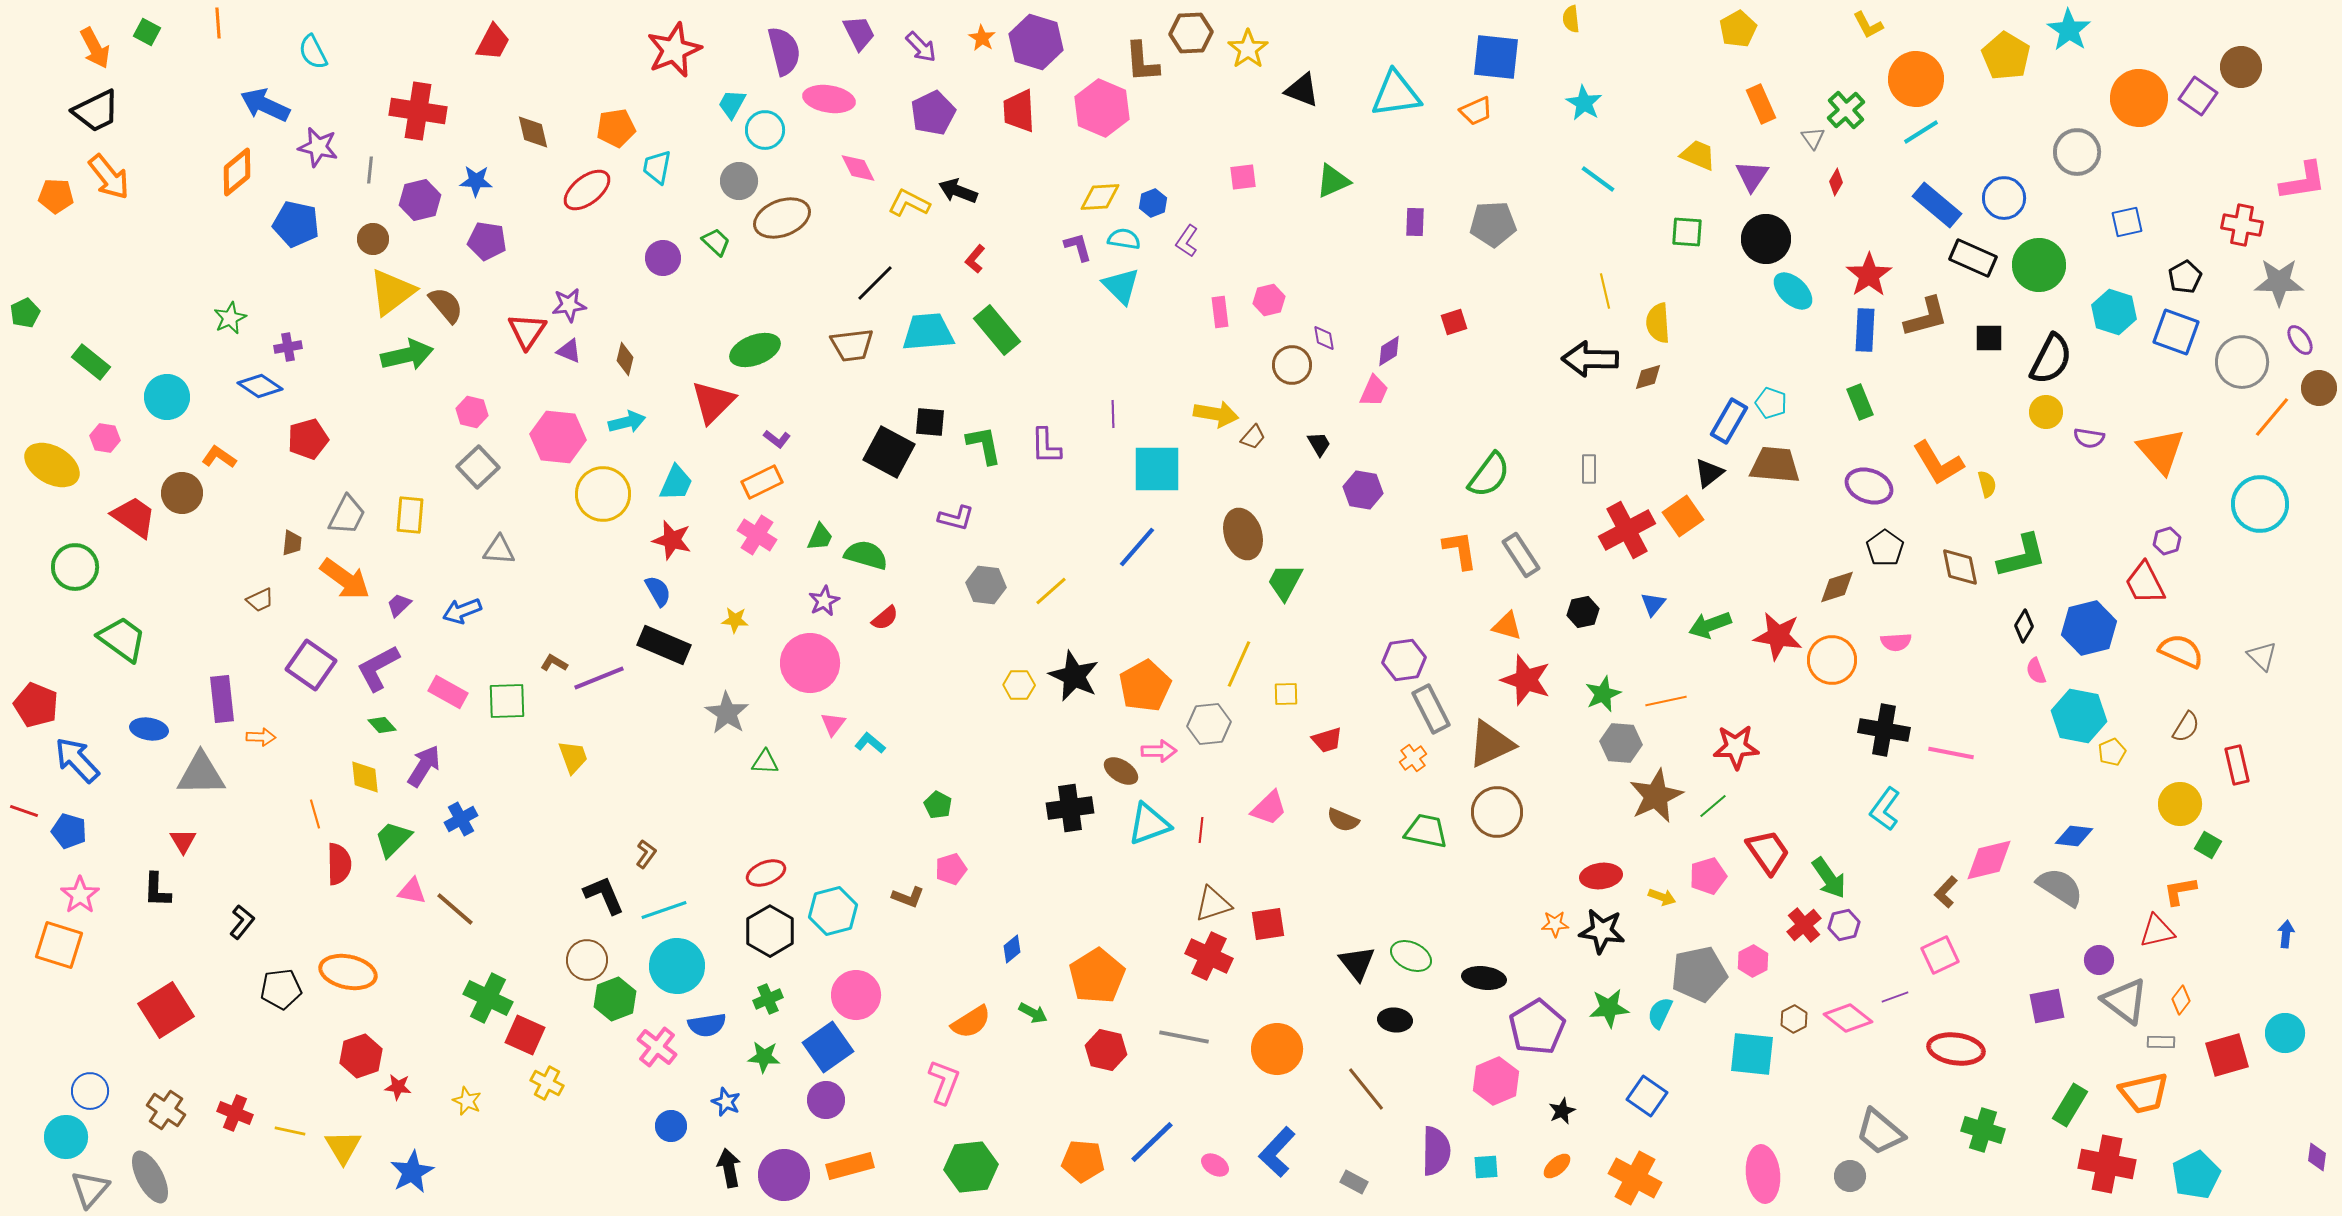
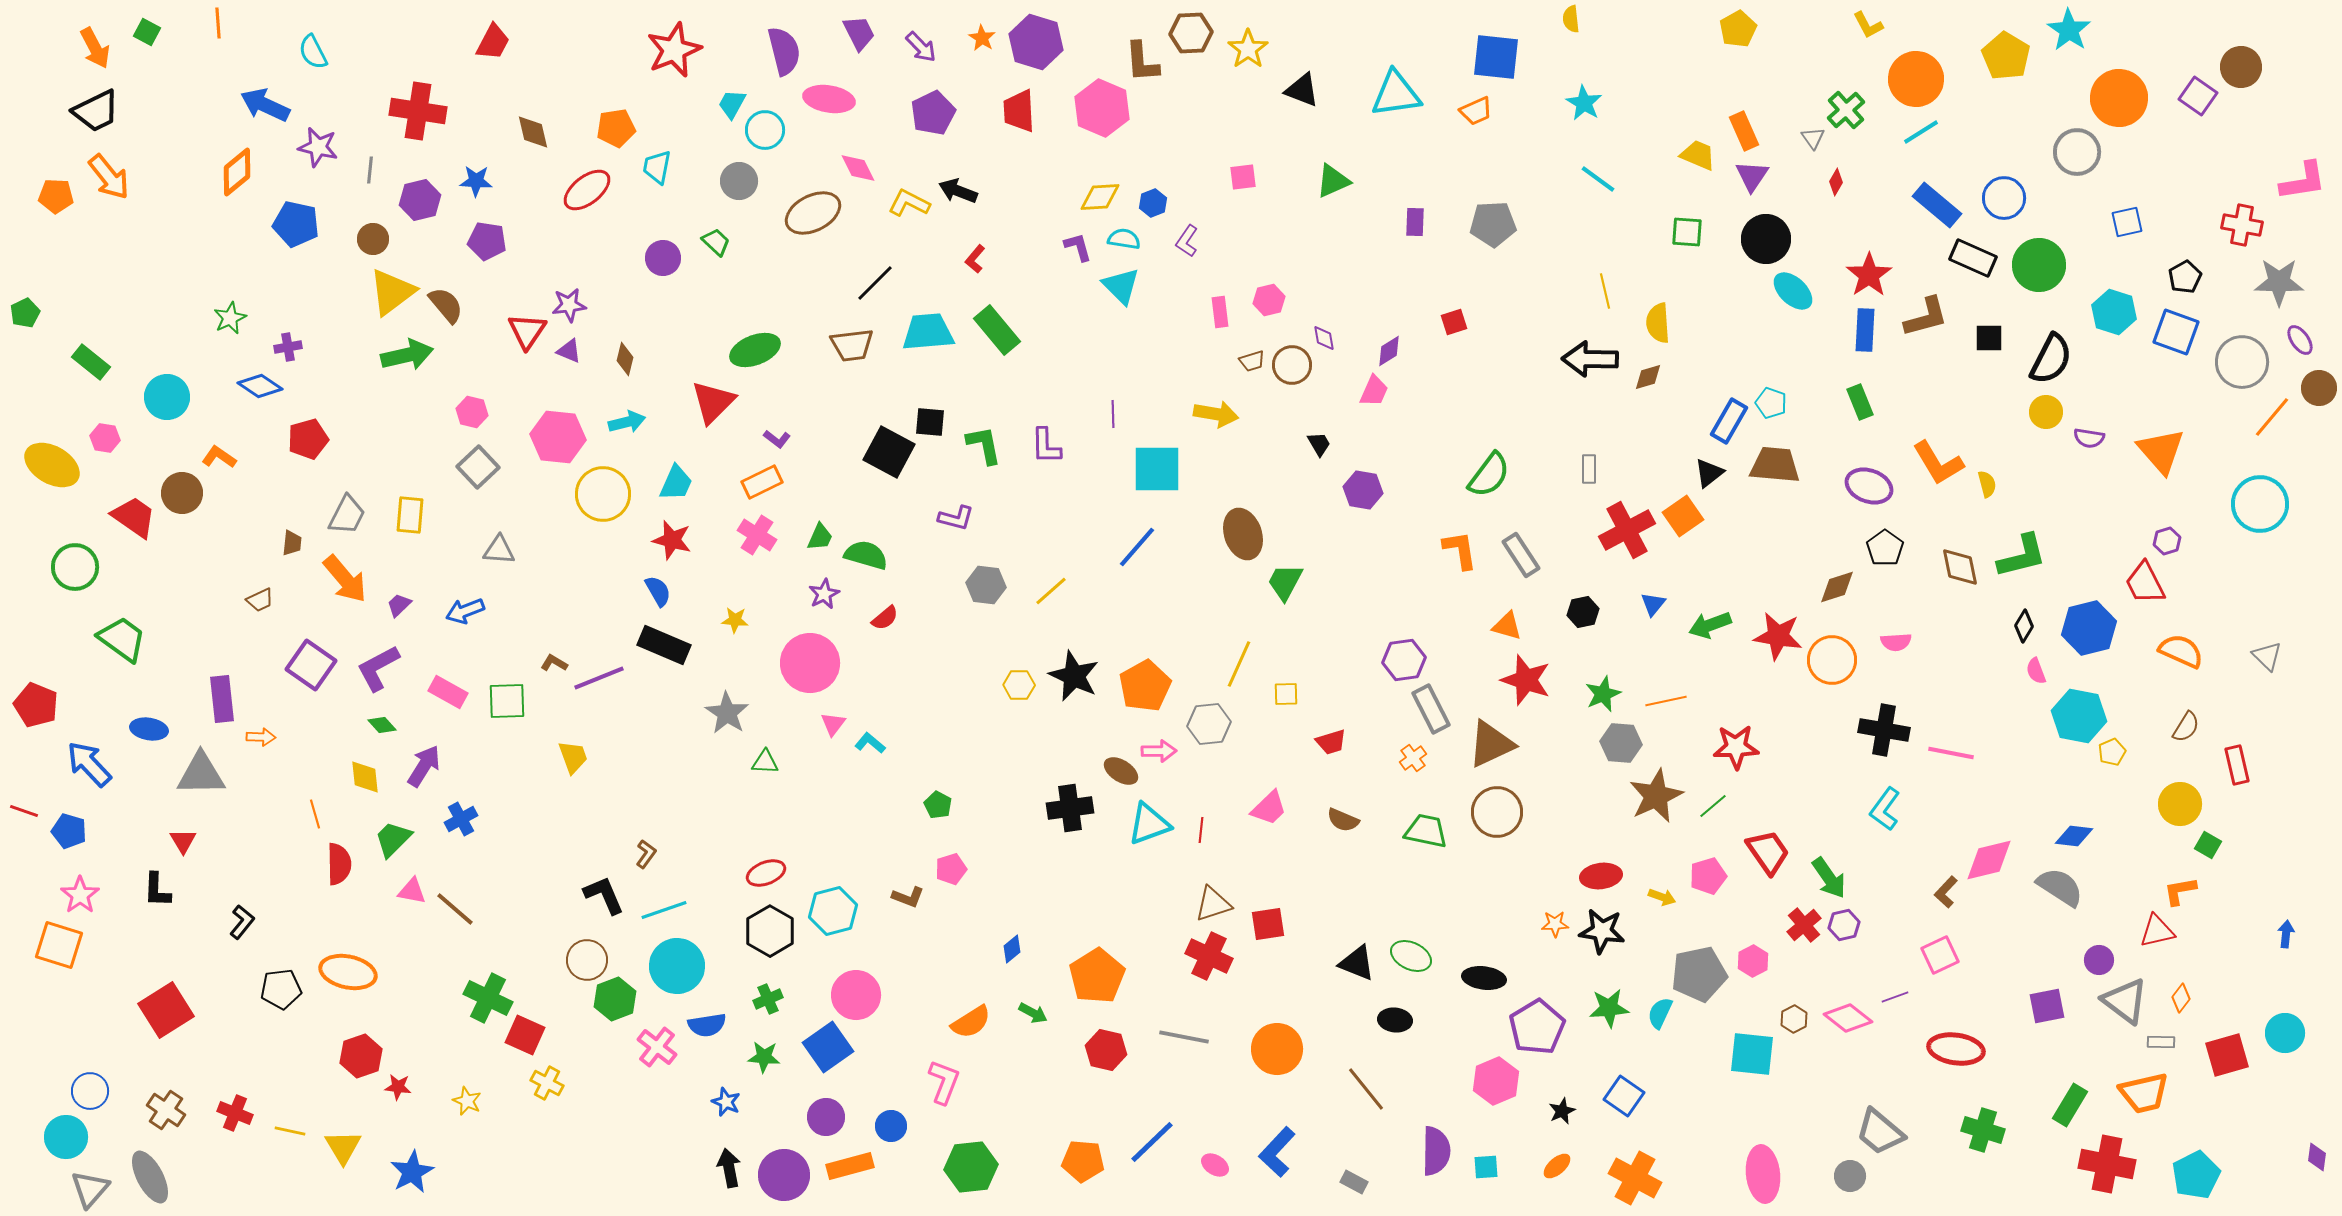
orange circle at (2139, 98): moved 20 px left
orange rectangle at (1761, 104): moved 17 px left, 27 px down
brown ellipse at (782, 218): moved 31 px right, 5 px up; rotated 6 degrees counterclockwise
brown trapezoid at (1253, 437): moved 1 px left, 76 px up; rotated 32 degrees clockwise
orange arrow at (345, 579): rotated 14 degrees clockwise
purple star at (824, 601): moved 7 px up
blue arrow at (462, 611): moved 3 px right
gray triangle at (2262, 656): moved 5 px right
red trapezoid at (1327, 740): moved 4 px right, 2 px down
blue arrow at (77, 760): moved 12 px right, 4 px down
black triangle at (1357, 963): rotated 30 degrees counterclockwise
orange diamond at (2181, 1000): moved 2 px up
blue square at (1647, 1096): moved 23 px left
purple circle at (826, 1100): moved 17 px down
blue circle at (671, 1126): moved 220 px right
